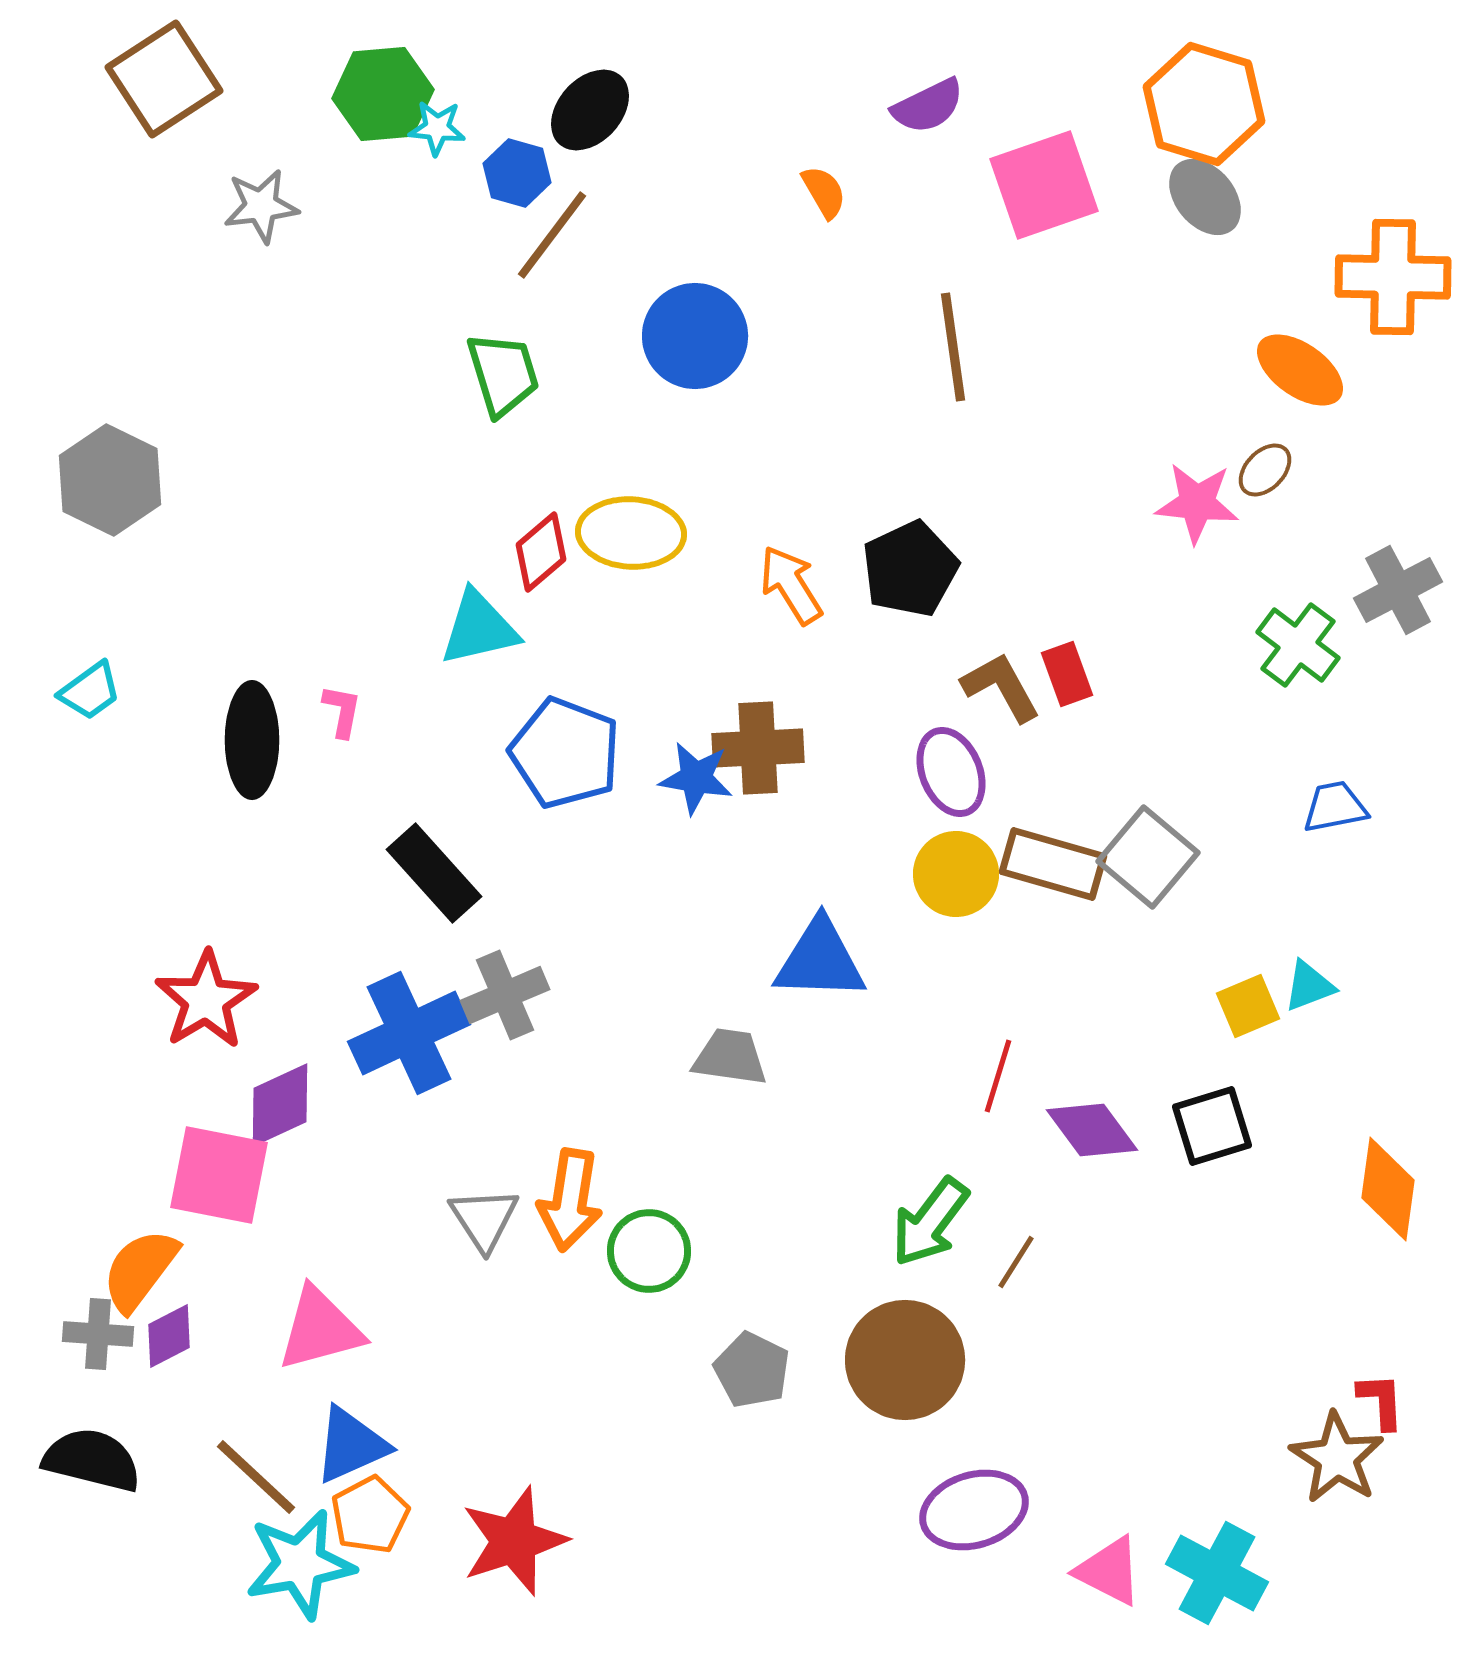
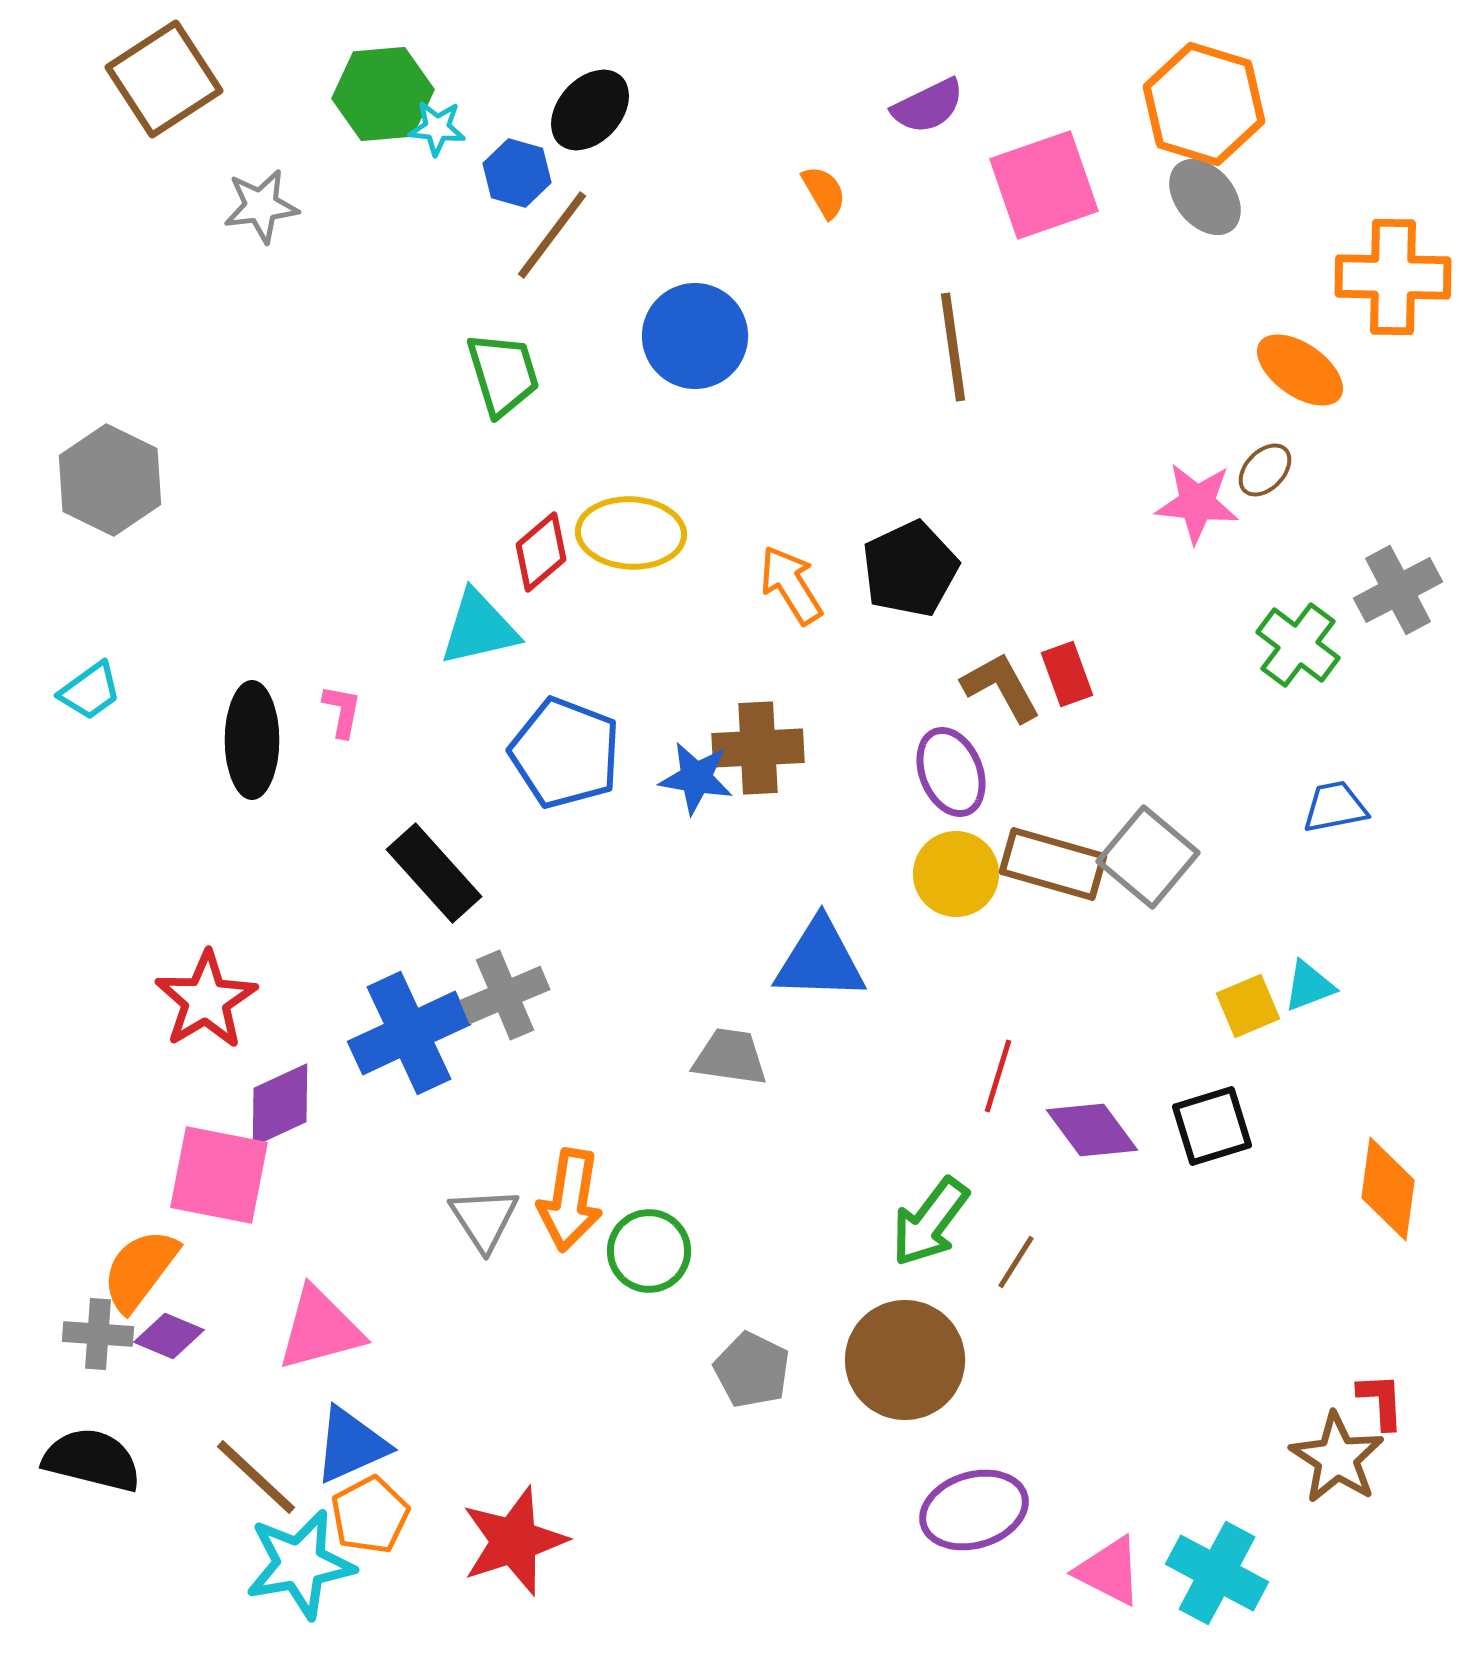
purple diamond at (169, 1336): rotated 50 degrees clockwise
